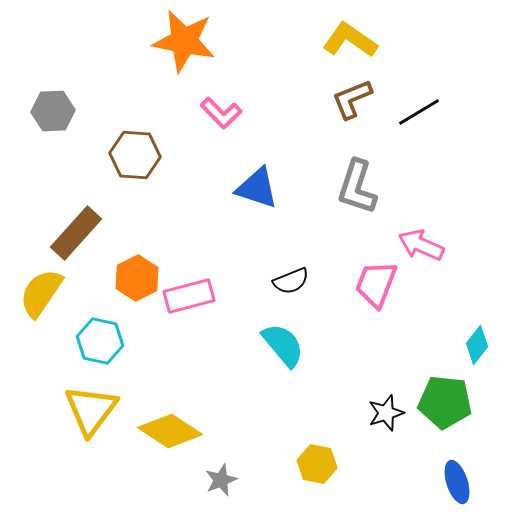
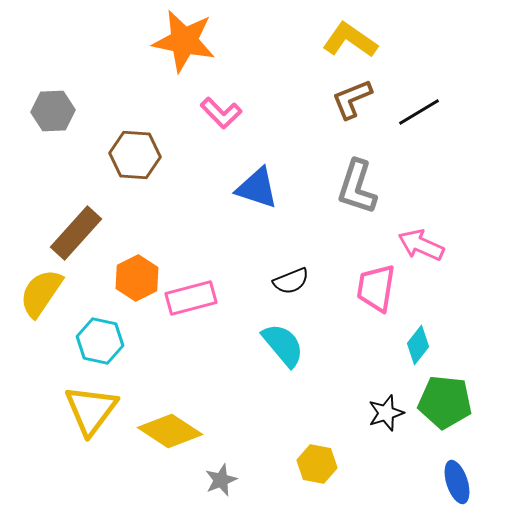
pink trapezoid: moved 4 px down; rotated 12 degrees counterclockwise
pink rectangle: moved 2 px right, 2 px down
cyan diamond: moved 59 px left
